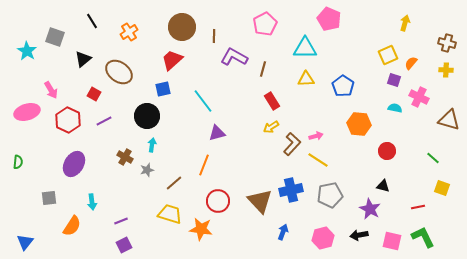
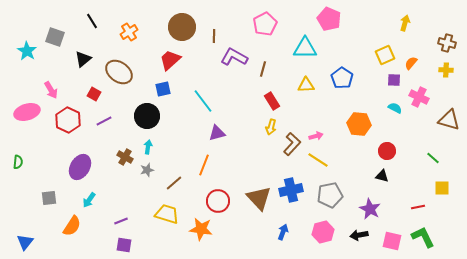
yellow square at (388, 55): moved 3 px left
red trapezoid at (172, 60): moved 2 px left
yellow triangle at (306, 79): moved 6 px down
purple square at (394, 80): rotated 16 degrees counterclockwise
blue pentagon at (343, 86): moved 1 px left, 8 px up
cyan semicircle at (395, 108): rotated 16 degrees clockwise
yellow arrow at (271, 127): rotated 42 degrees counterclockwise
cyan arrow at (152, 145): moved 4 px left, 2 px down
purple ellipse at (74, 164): moved 6 px right, 3 px down
black triangle at (383, 186): moved 1 px left, 10 px up
yellow square at (442, 188): rotated 21 degrees counterclockwise
brown triangle at (260, 201): moved 1 px left, 3 px up
cyan arrow at (92, 202): moved 3 px left, 2 px up; rotated 42 degrees clockwise
yellow trapezoid at (170, 214): moved 3 px left
pink hexagon at (323, 238): moved 6 px up
purple square at (124, 245): rotated 35 degrees clockwise
